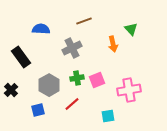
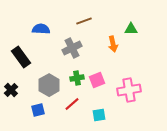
green triangle: rotated 48 degrees counterclockwise
cyan square: moved 9 px left, 1 px up
